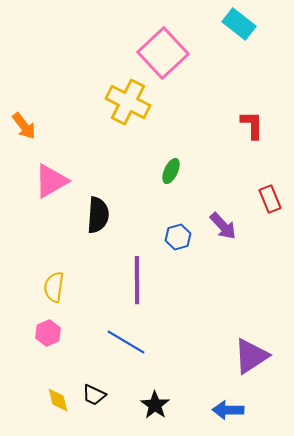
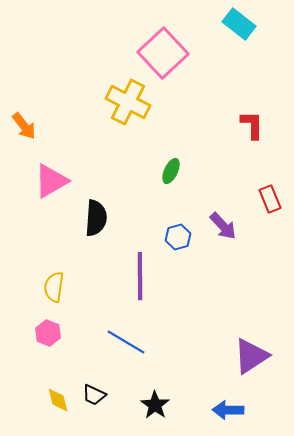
black semicircle: moved 2 px left, 3 px down
purple line: moved 3 px right, 4 px up
pink hexagon: rotated 15 degrees counterclockwise
